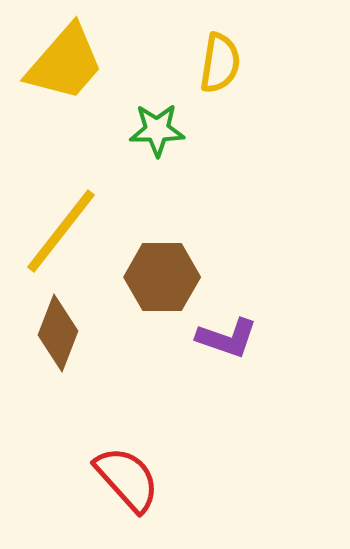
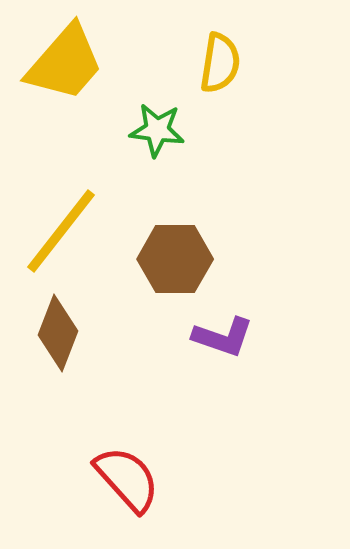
green star: rotated 8 degrees clockwise
brown hexagon: moved 13 px right, 18 px up
purple L-shape: moved 4 px left, 1 px up
